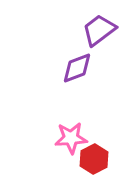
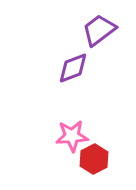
purple diamond: moved 4 px left
pink star: moved 1 px right, 2 px up
